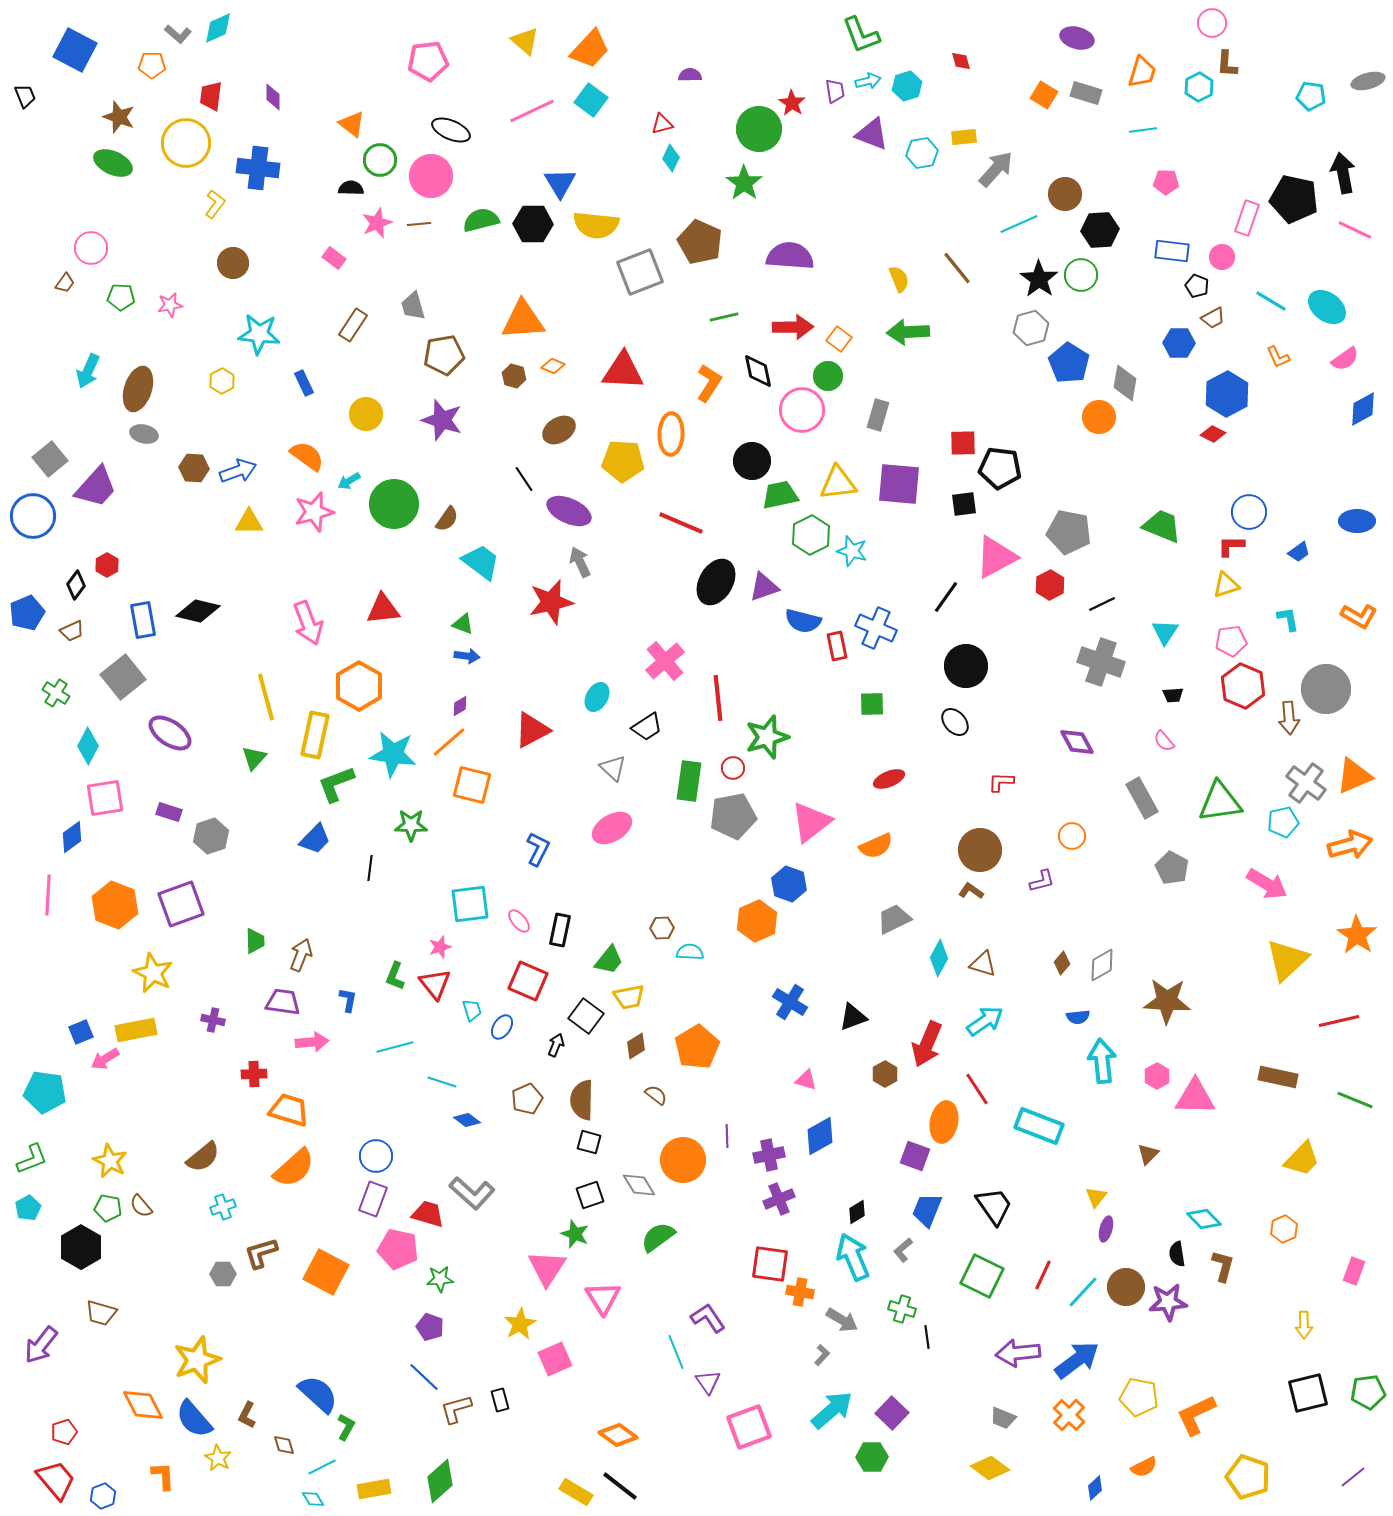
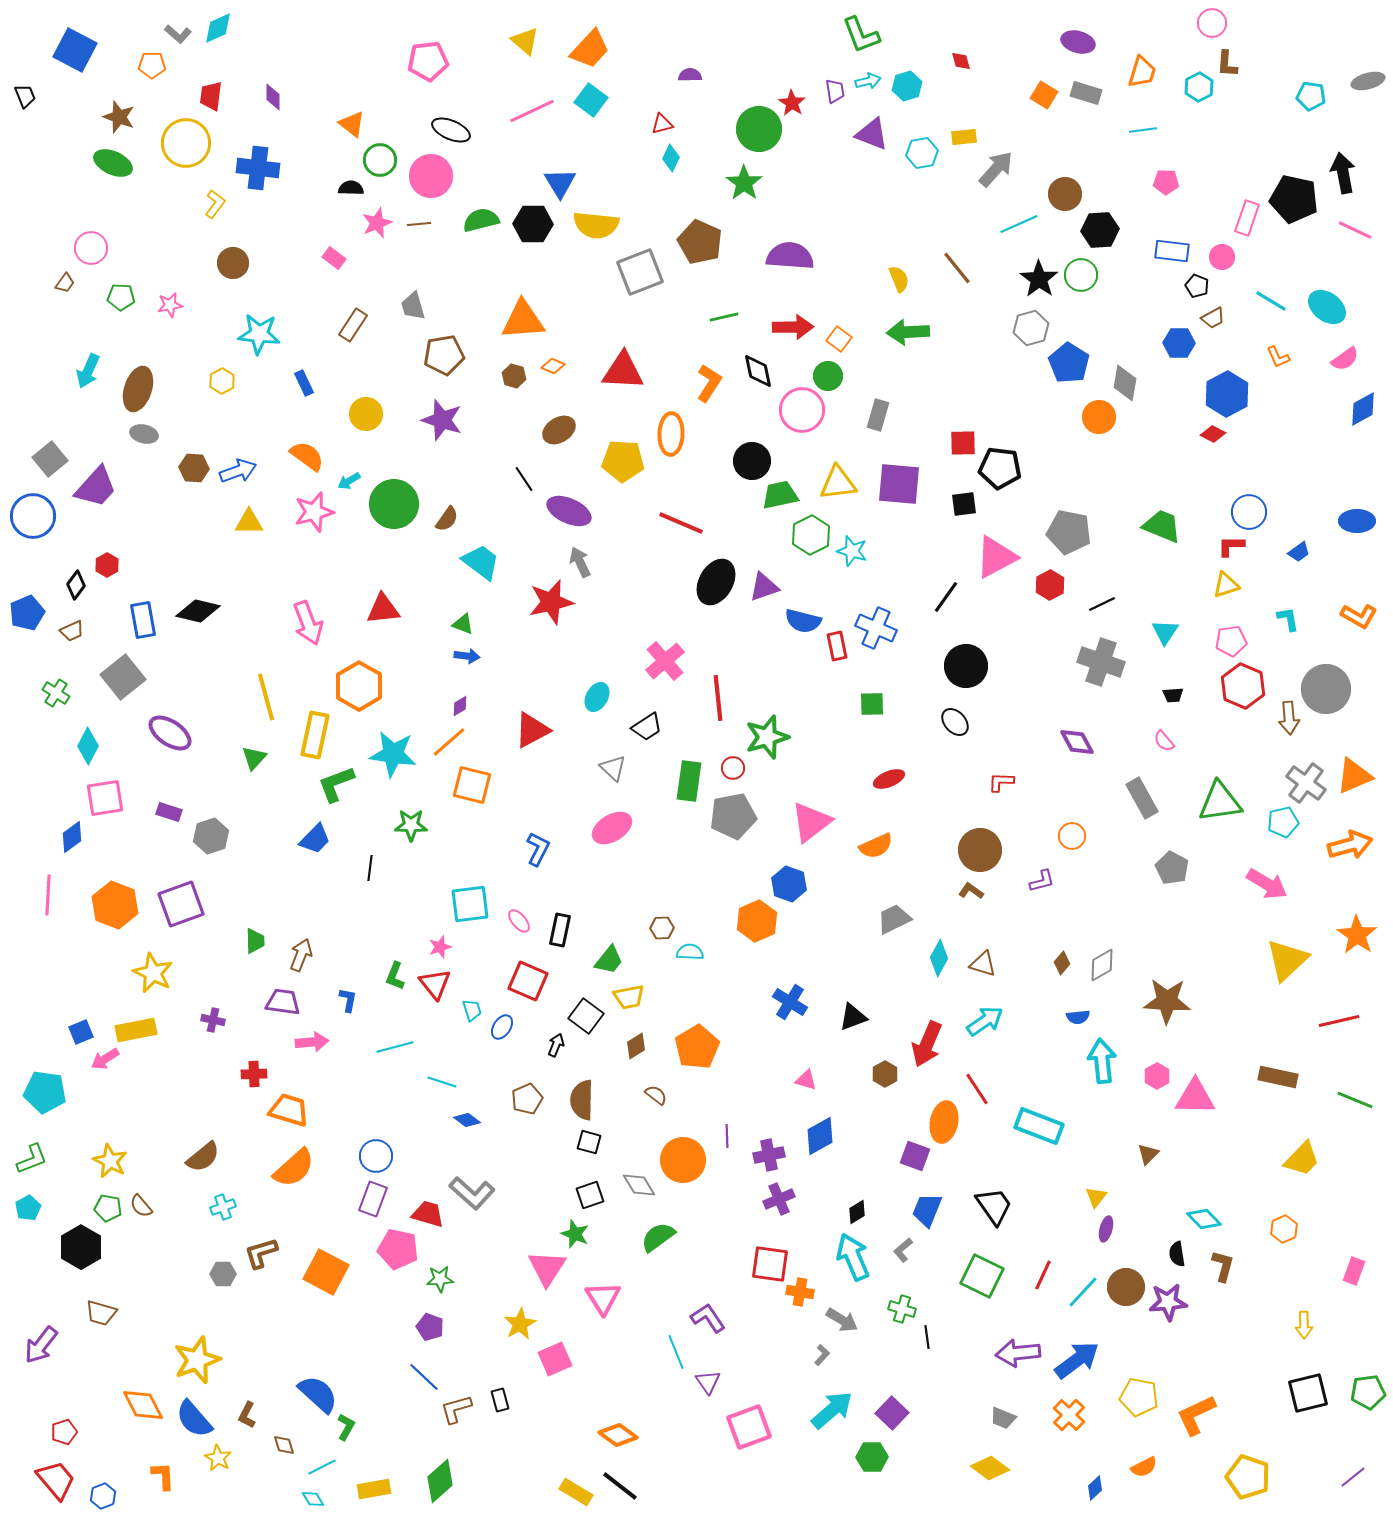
purple ellipse at (1077, 38): moved 1 px right, 4 px down
